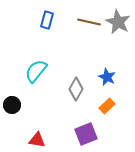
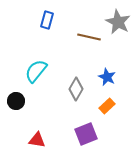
brown line: moved 15 px down
black circle: moved 4 px right, 4 px up
